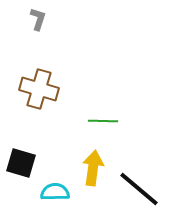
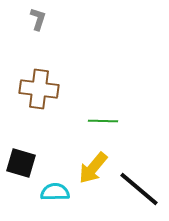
brown cross: rotated 9 degrees counterclockwise
yellow arrow: rotated 148 degrees counterclockwise
